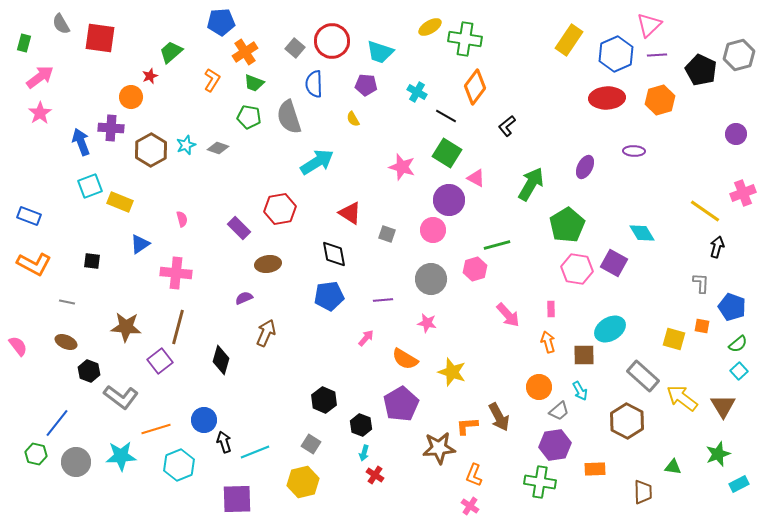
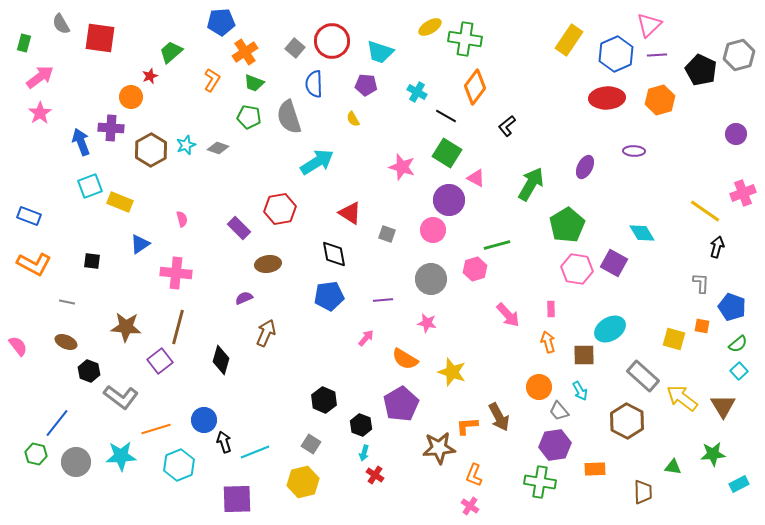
gray trapezoid at (559, 411): rotated 90 degrees clockwise
green star at (718, 454): moved 5 px left; rotated 15 degrees clockwise
